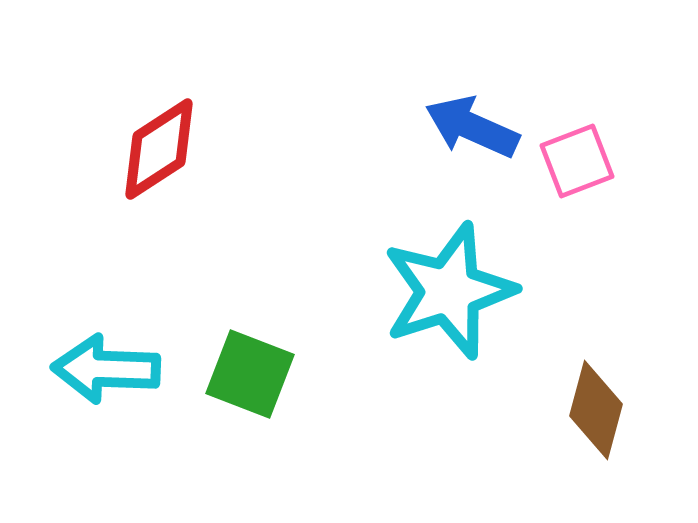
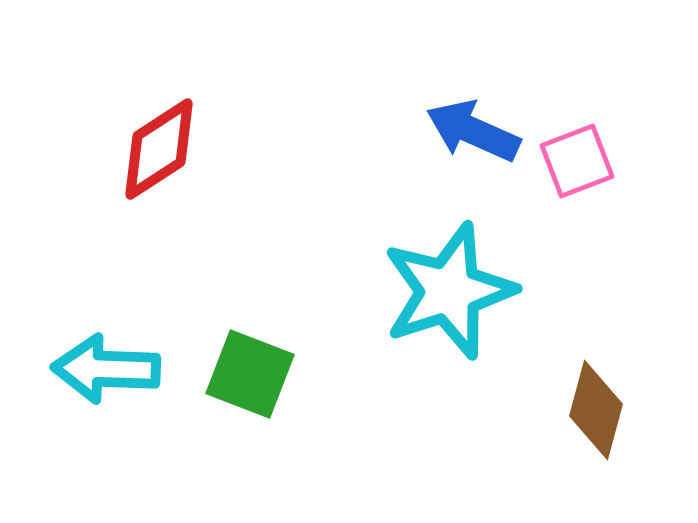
blue arrow: moved 1 px right, 4 px down
